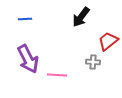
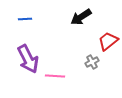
black arrow: rotated 20 degrees clockwise
gray cross: moved 1 px left; rotated 32 degrees counterclockwise
pink line: moved 2 px left, 1 px down
